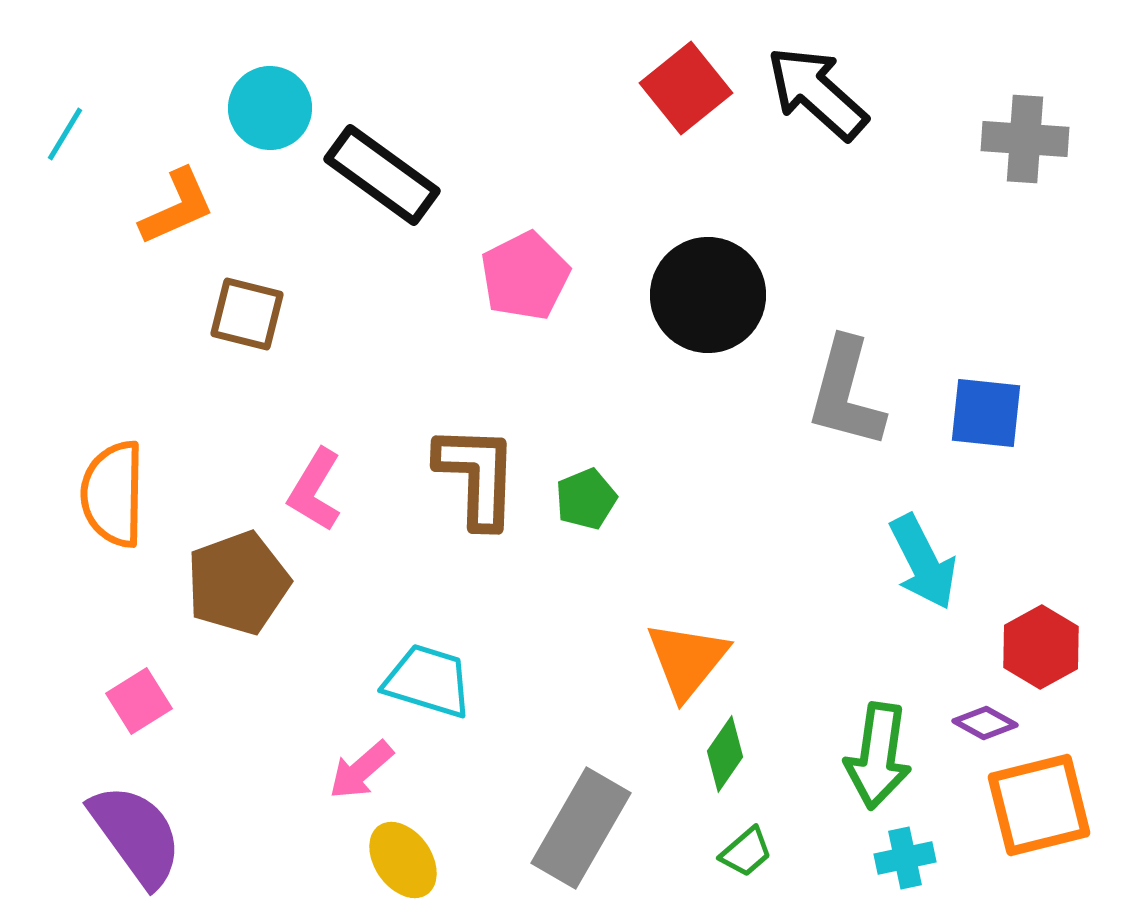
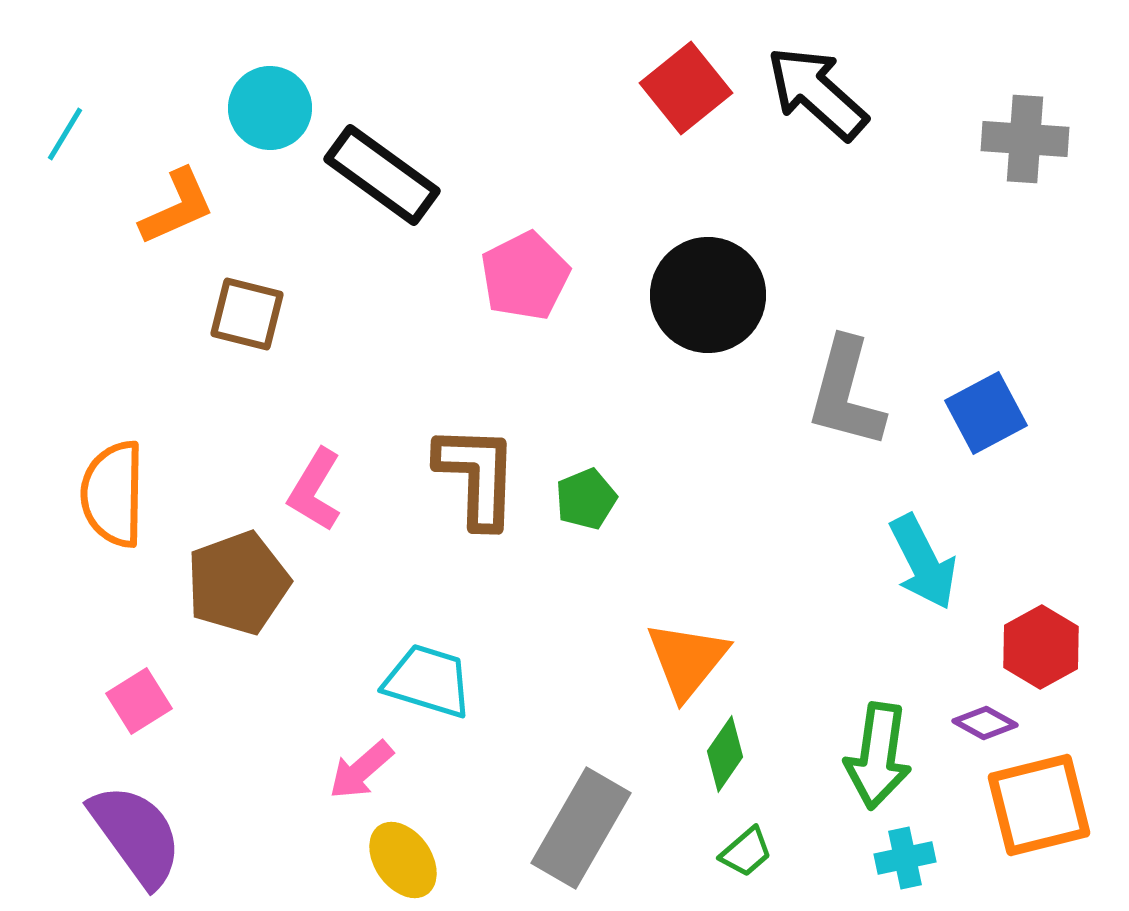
blue square: rotated 34 degrees counterclockwise
